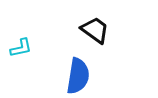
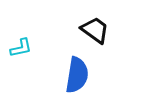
blue semicircle: moved 1 px left, 1 px up
